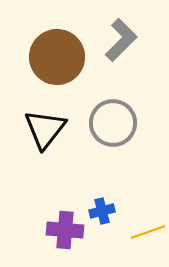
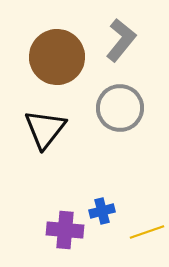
gray L-shape: rotated 6 degrees counterclockwise
gray circle: moved 7 px right, 15 px up
yellow line: moved 1 px left
